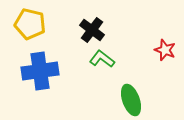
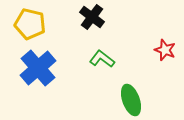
black cross: moved 13 px up
blue cross: moved 2 px left, 3 px up; rotated 33 degrees counterclockwise
